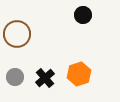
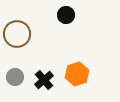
black circle: moved 17 px left
orange hexagon: moved 2 px left
black cross: moved 1 px left, 2 px down
